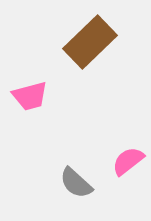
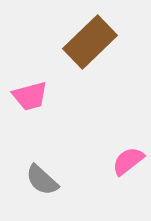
gray semicircle: moved 34 px left, 3 px up
